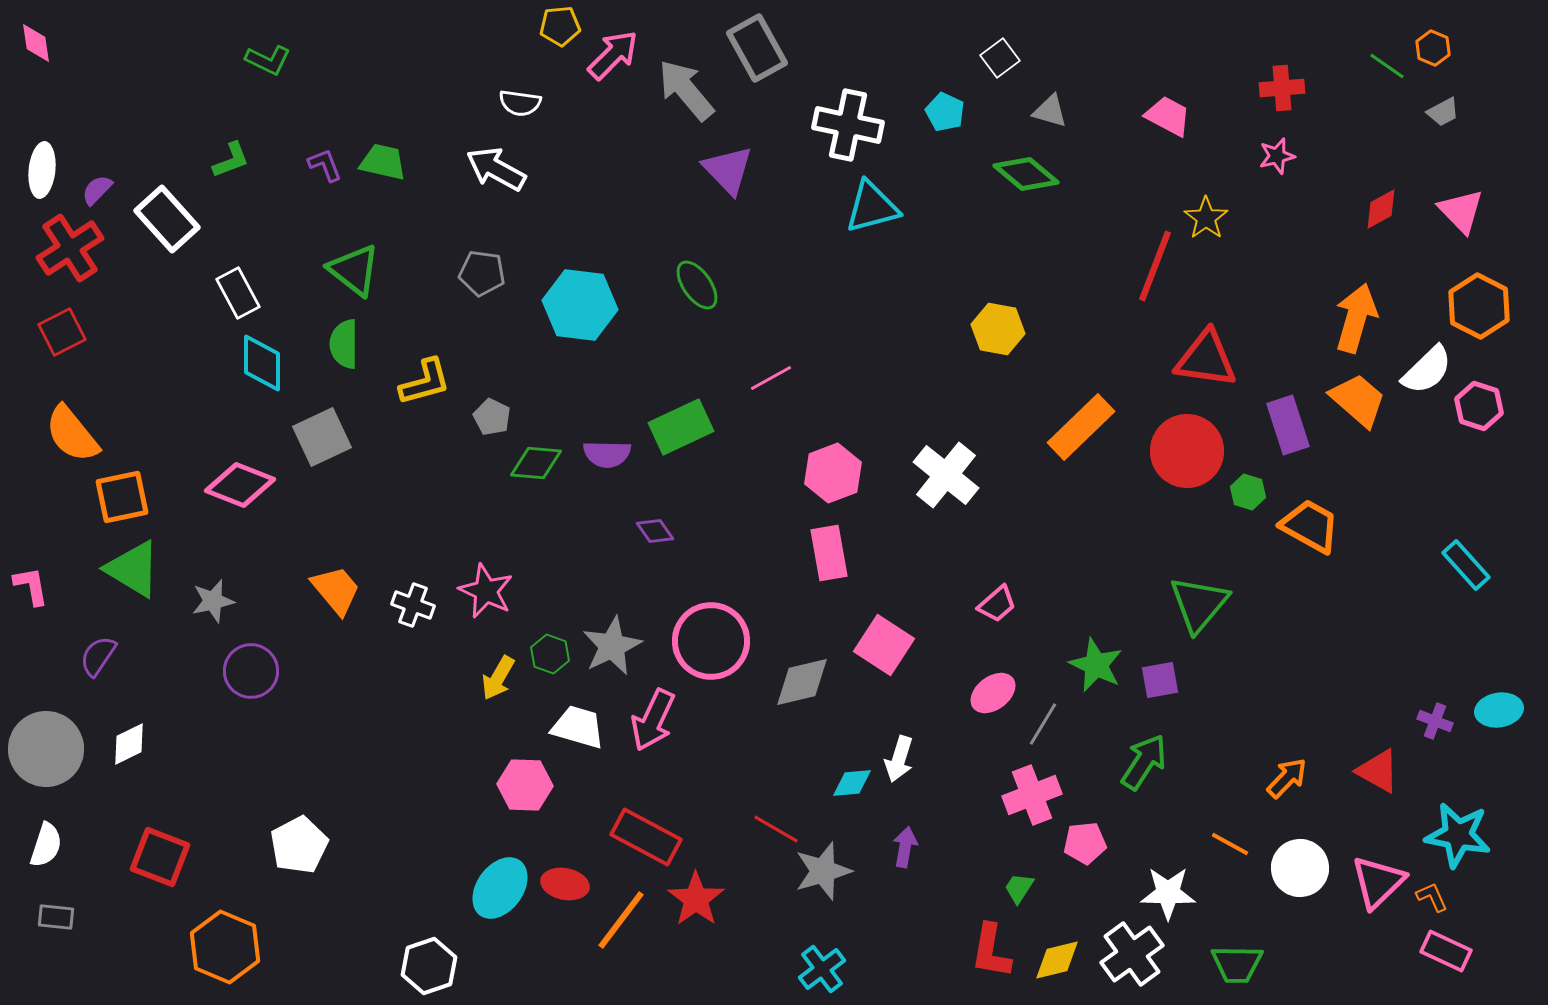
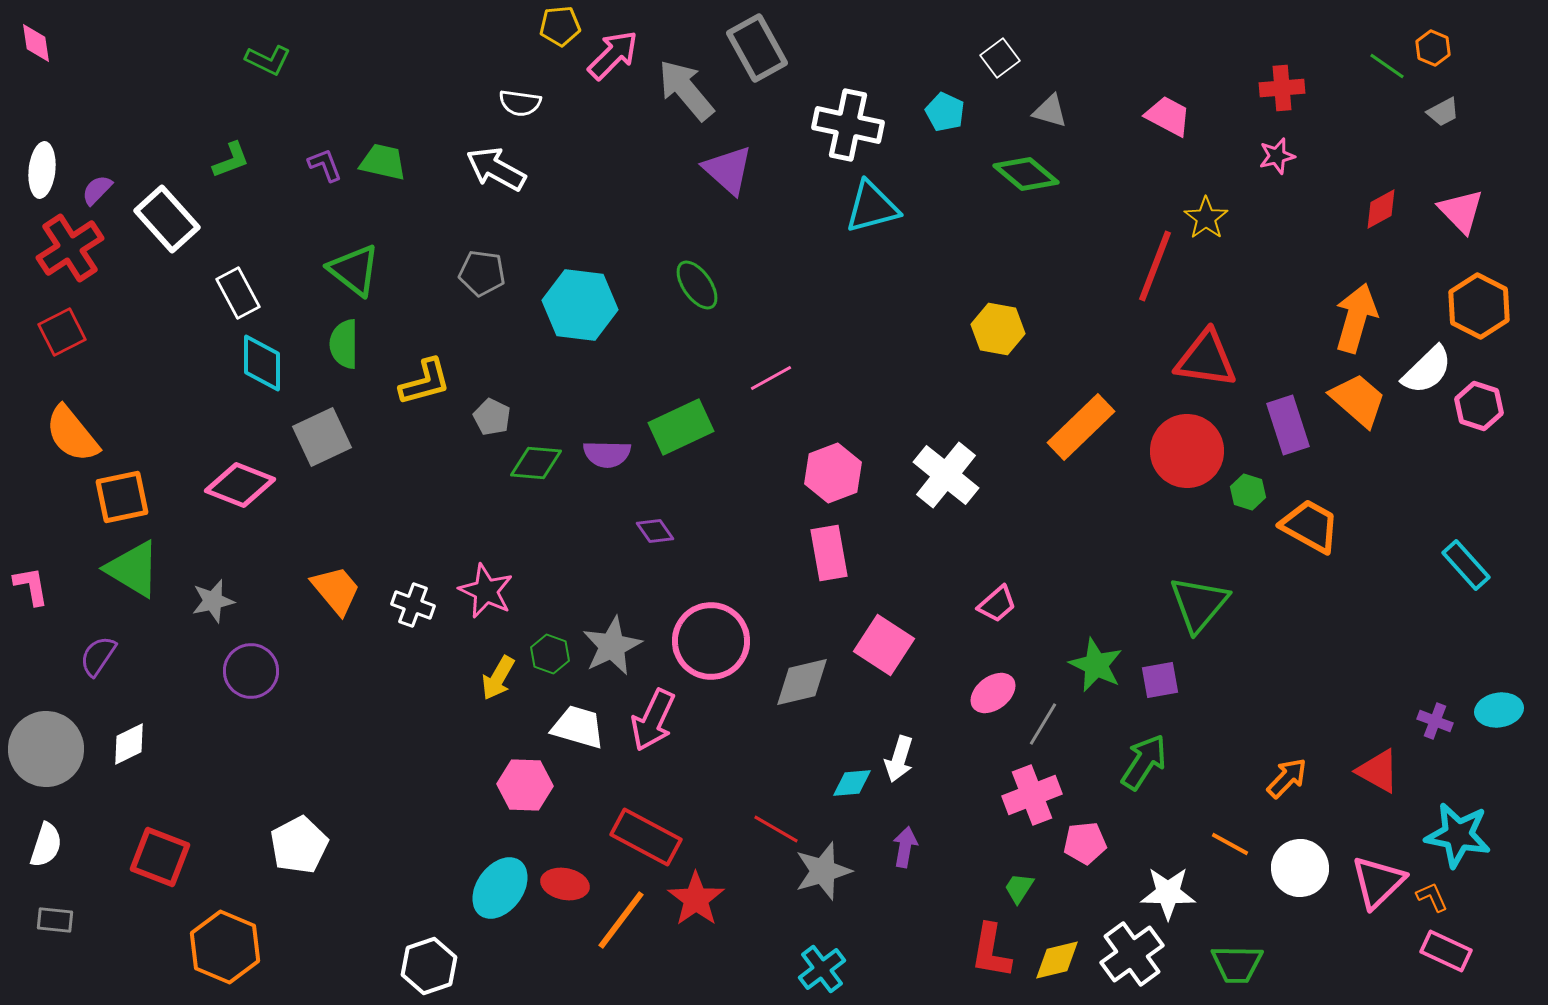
purple triangle at (728, 170): rotated 4 degrees counterclockwise
gray rectangle at (56, 917): moved 1 px left, 3 px down
